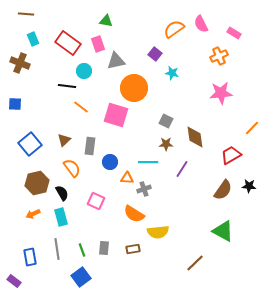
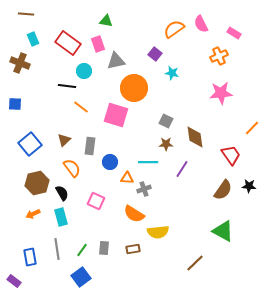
red trapezoid at (231, 155): rotated 85 degrees clockwise
green line at (82, 250): rotated 56 degrees clockwise
